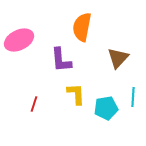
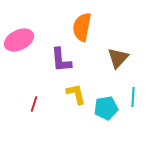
yellow L-shape: rotated 10 degrees counterclockwise
